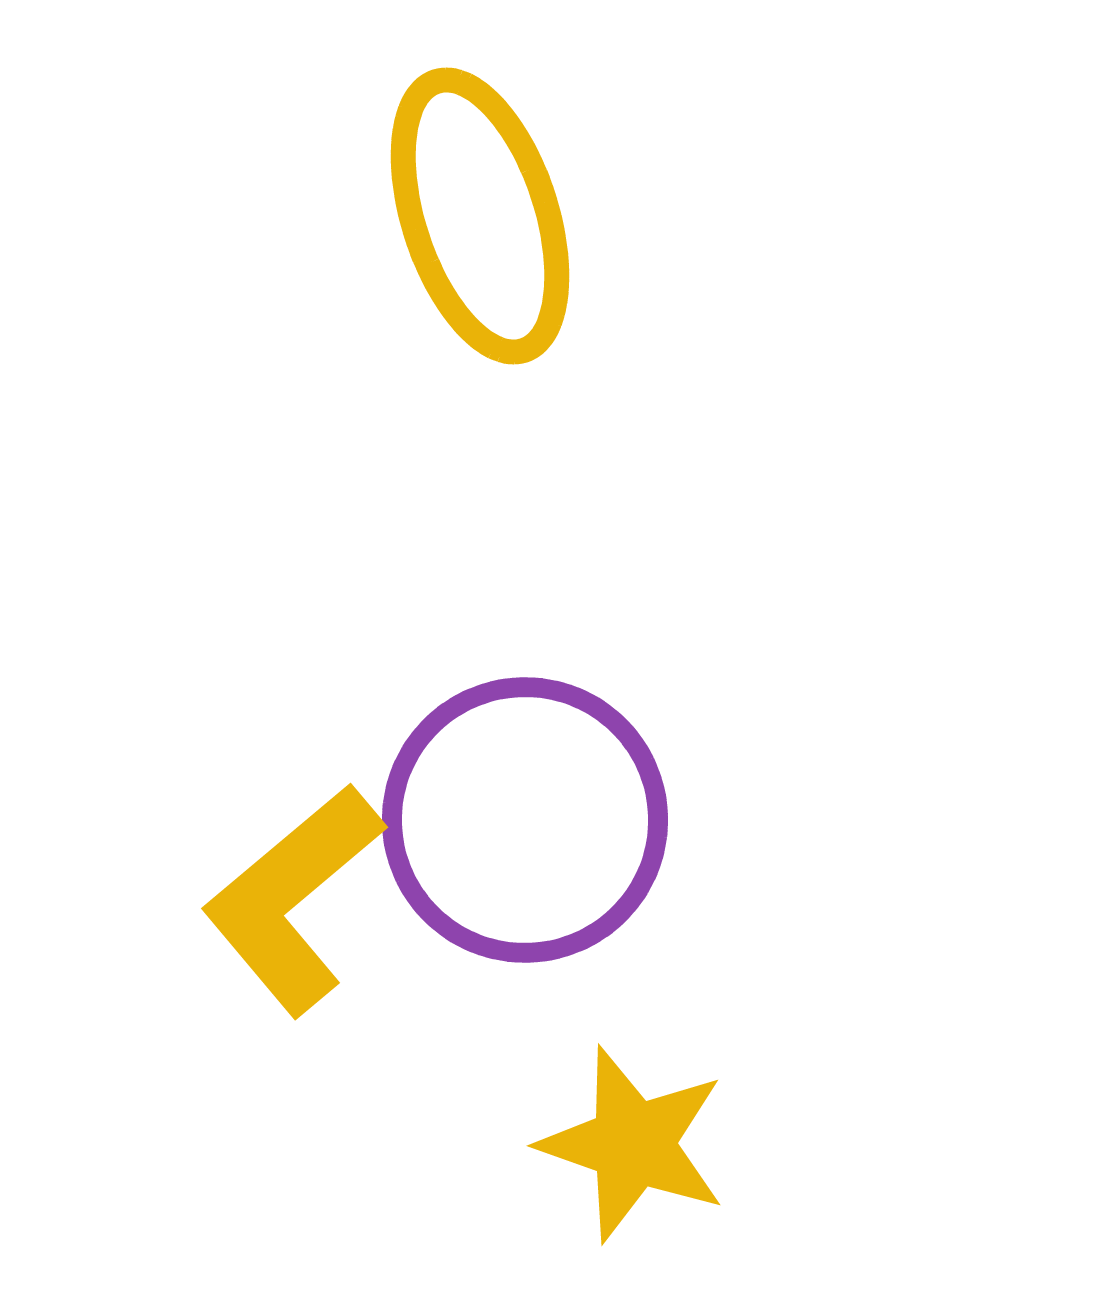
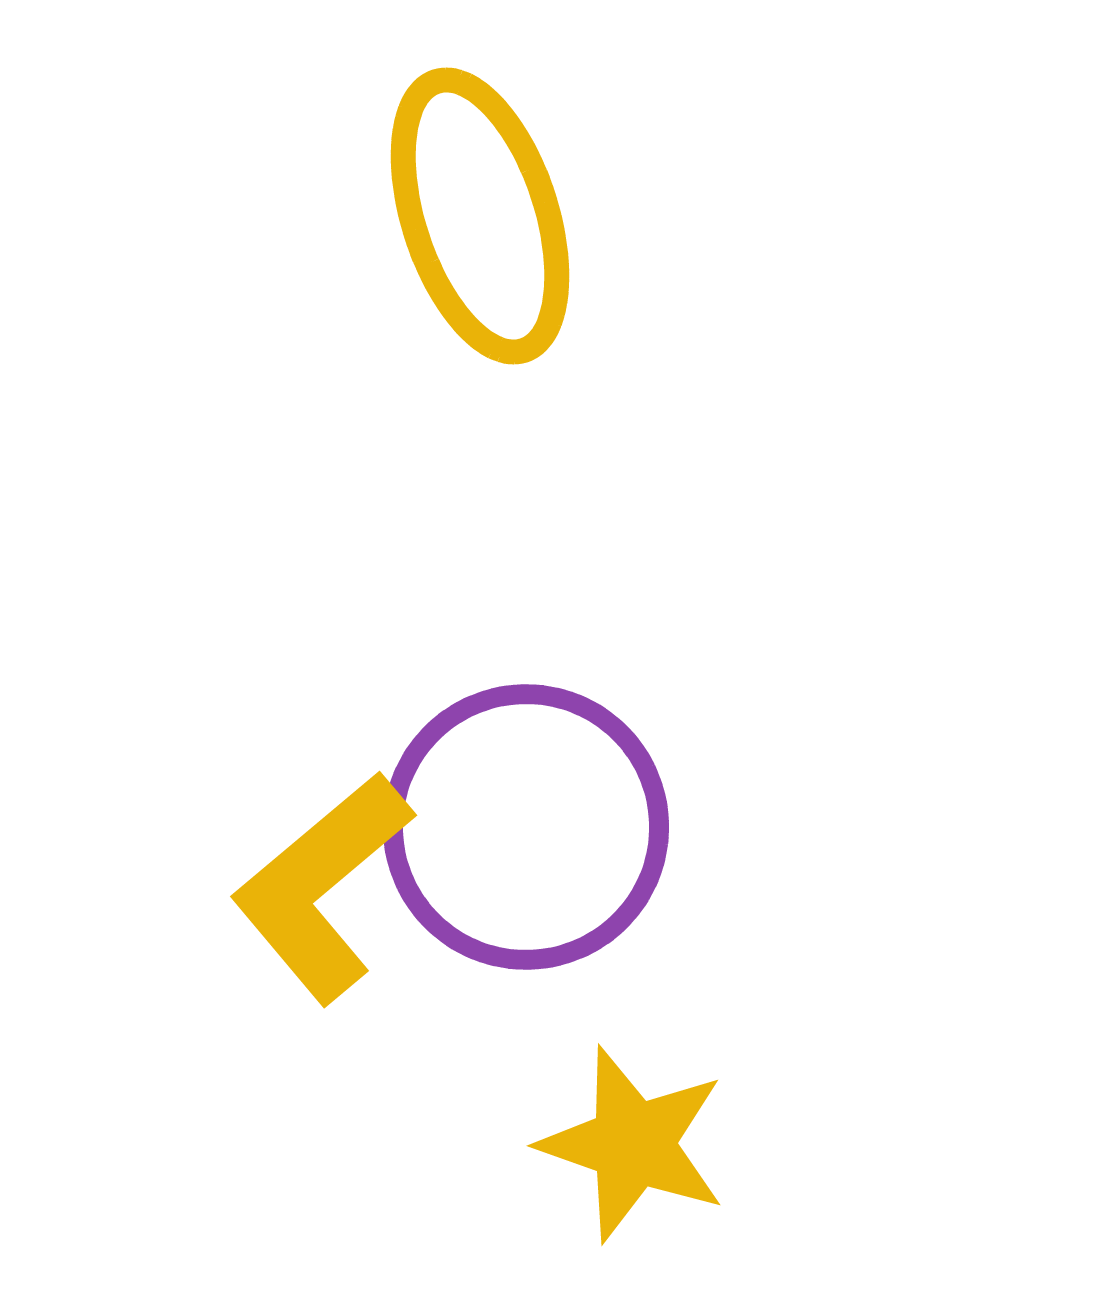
purple circle: moved 1 px right, 7 px down
yellow L-shape: moved 29 px right, 12 px up
